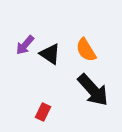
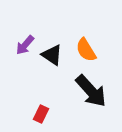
black triangle: moved 2 px right, 1 px down
black arrow: moved 2 px left, 1 px down
red rectangle: moved 2 px left, 2 px down
